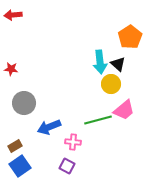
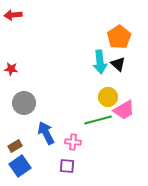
orange pentagon: moved 11 px left
yellow circle: moved 3 px left, 13 px down
pink trapezoid: rotated 10 degrees clockwise
blue arrow: moved 3 px left, 6 px down; rotated 85 degrees clockwise
purple square: rotated 21 degrees counterclockwise
